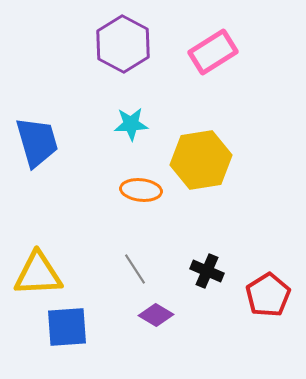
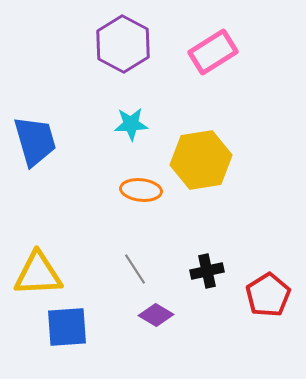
blue trapezoid: moved 2 px left, 1 px up
black cross: rotated 36 degrees counterclockwise
